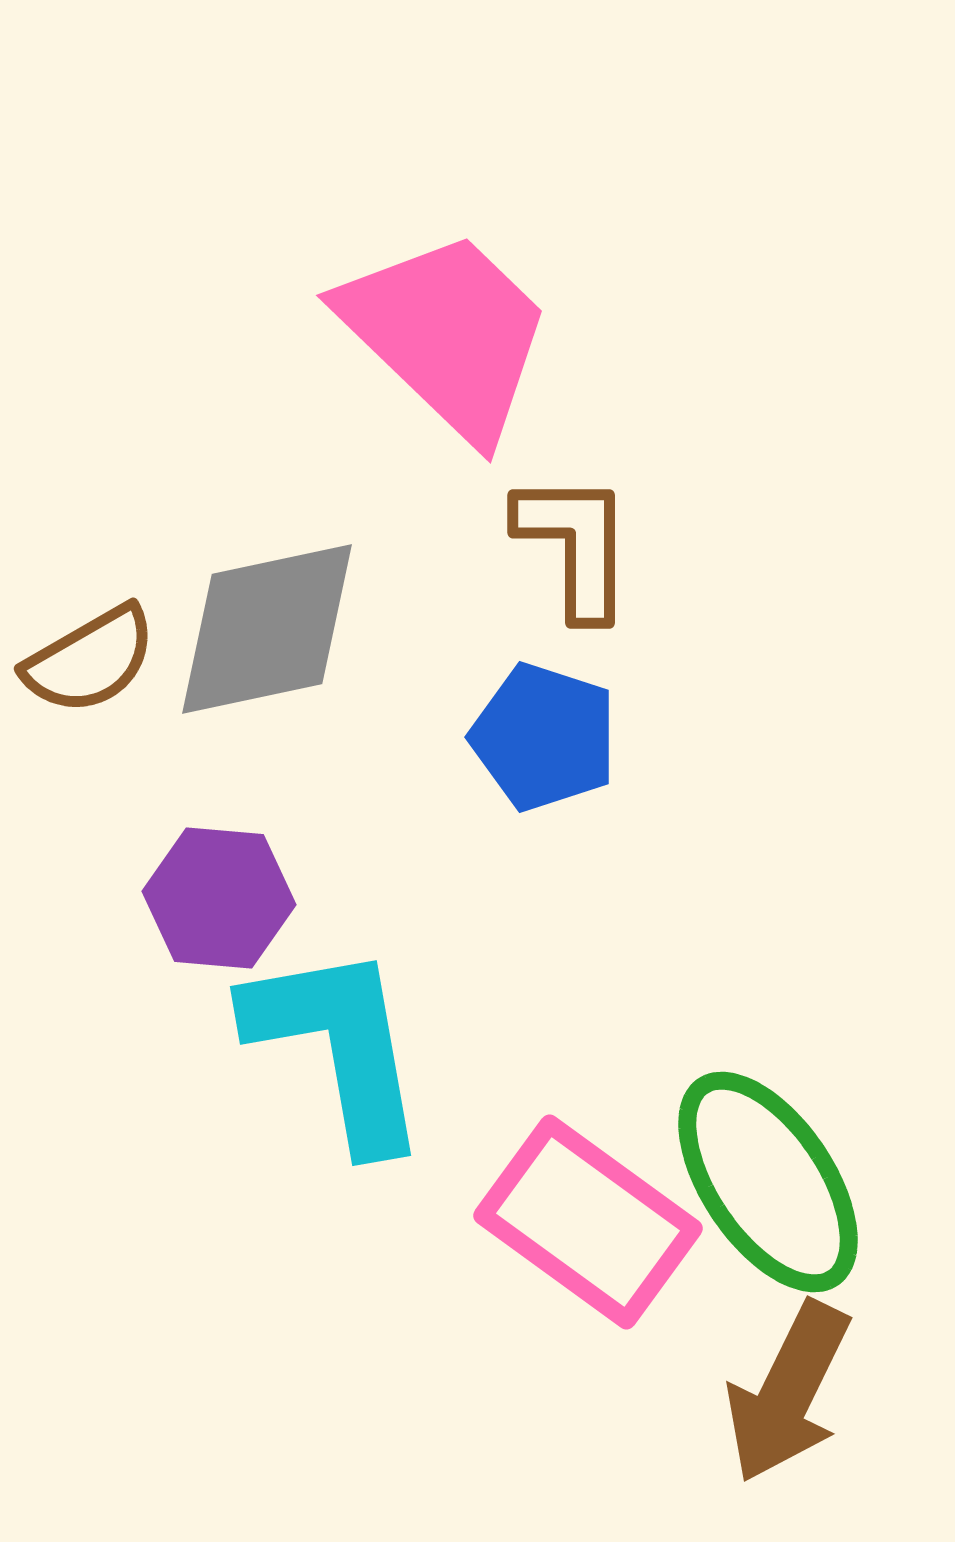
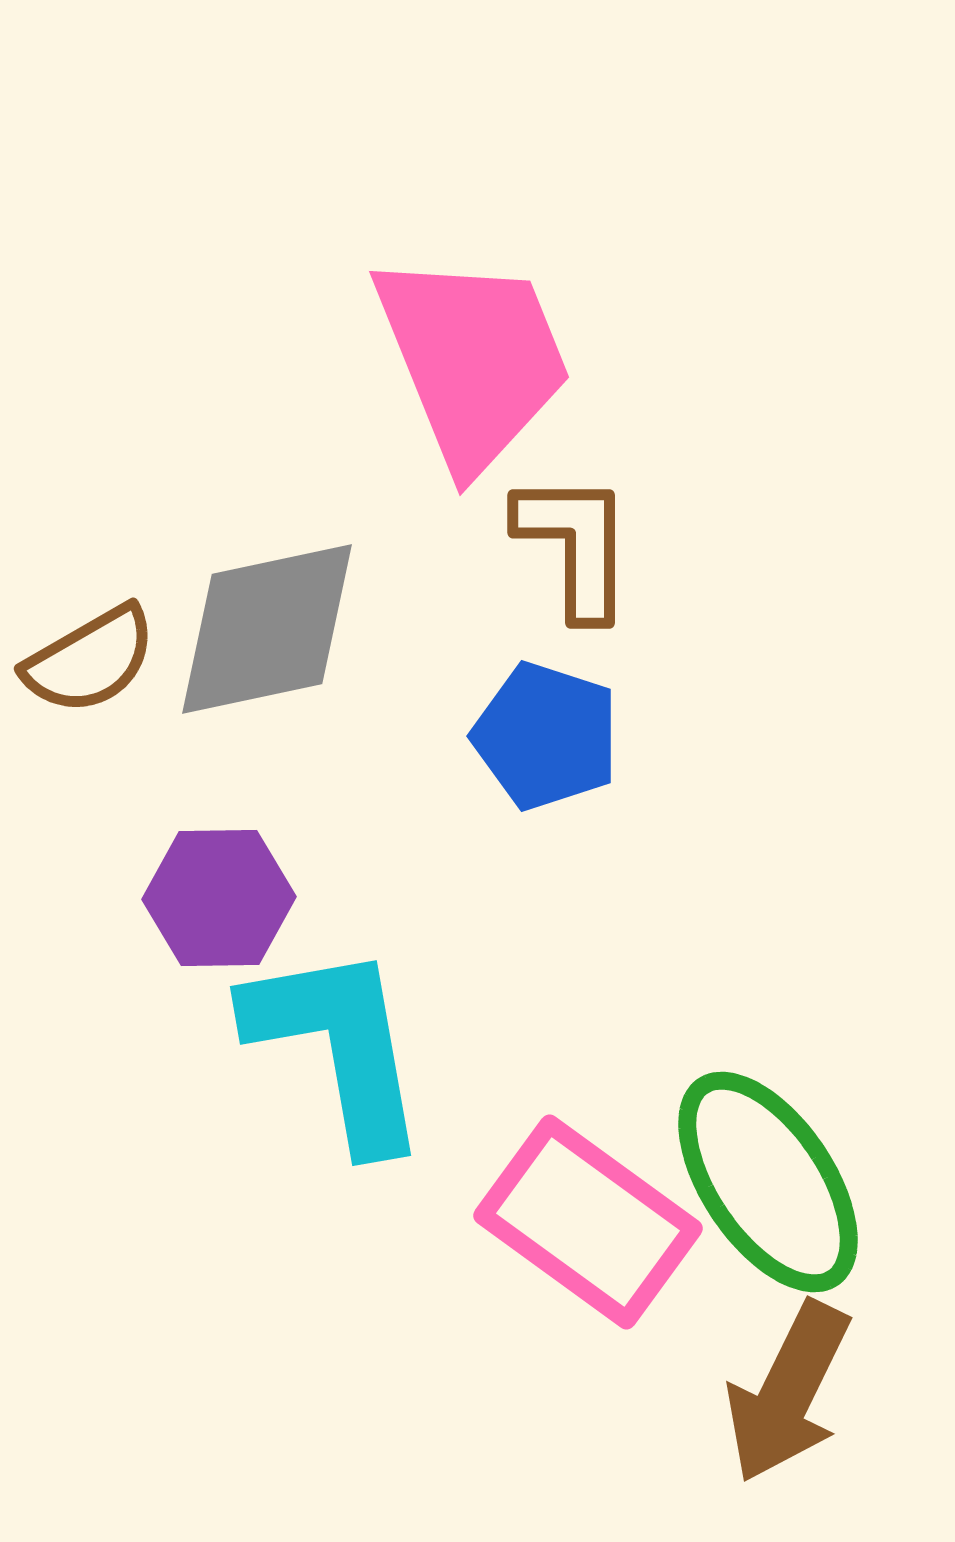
pink trapezoid: moved 26 px right, 26 px down; rotated 24 degrees clockwise
blue pentagon: moved 2 px right, 1 px up
purple hexagon: rotated 6 degrees counterclockwise
